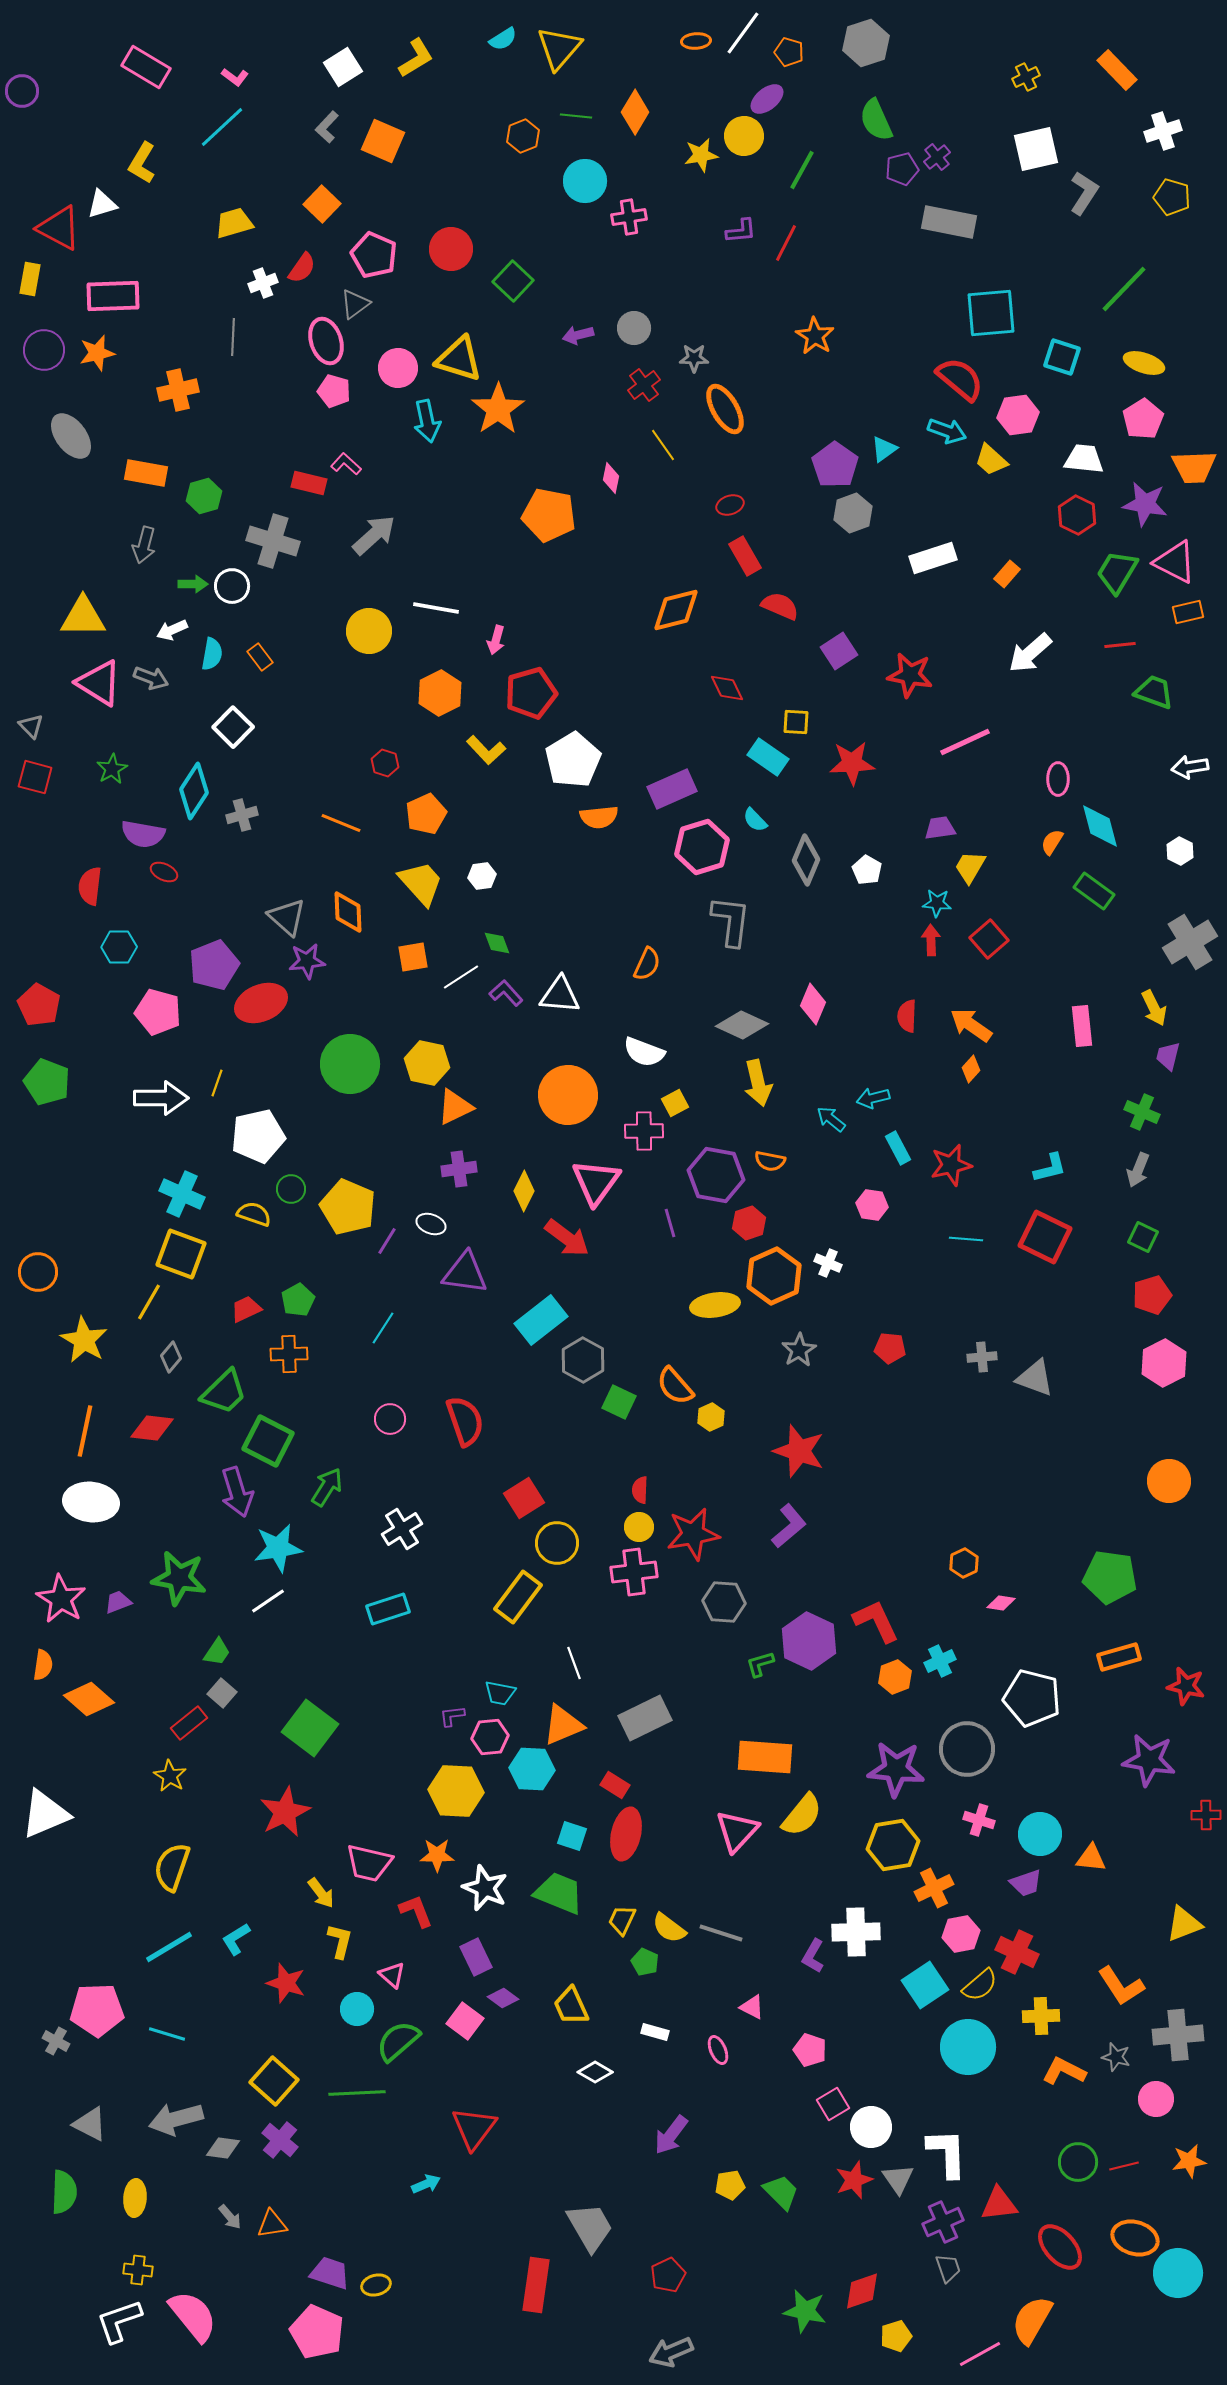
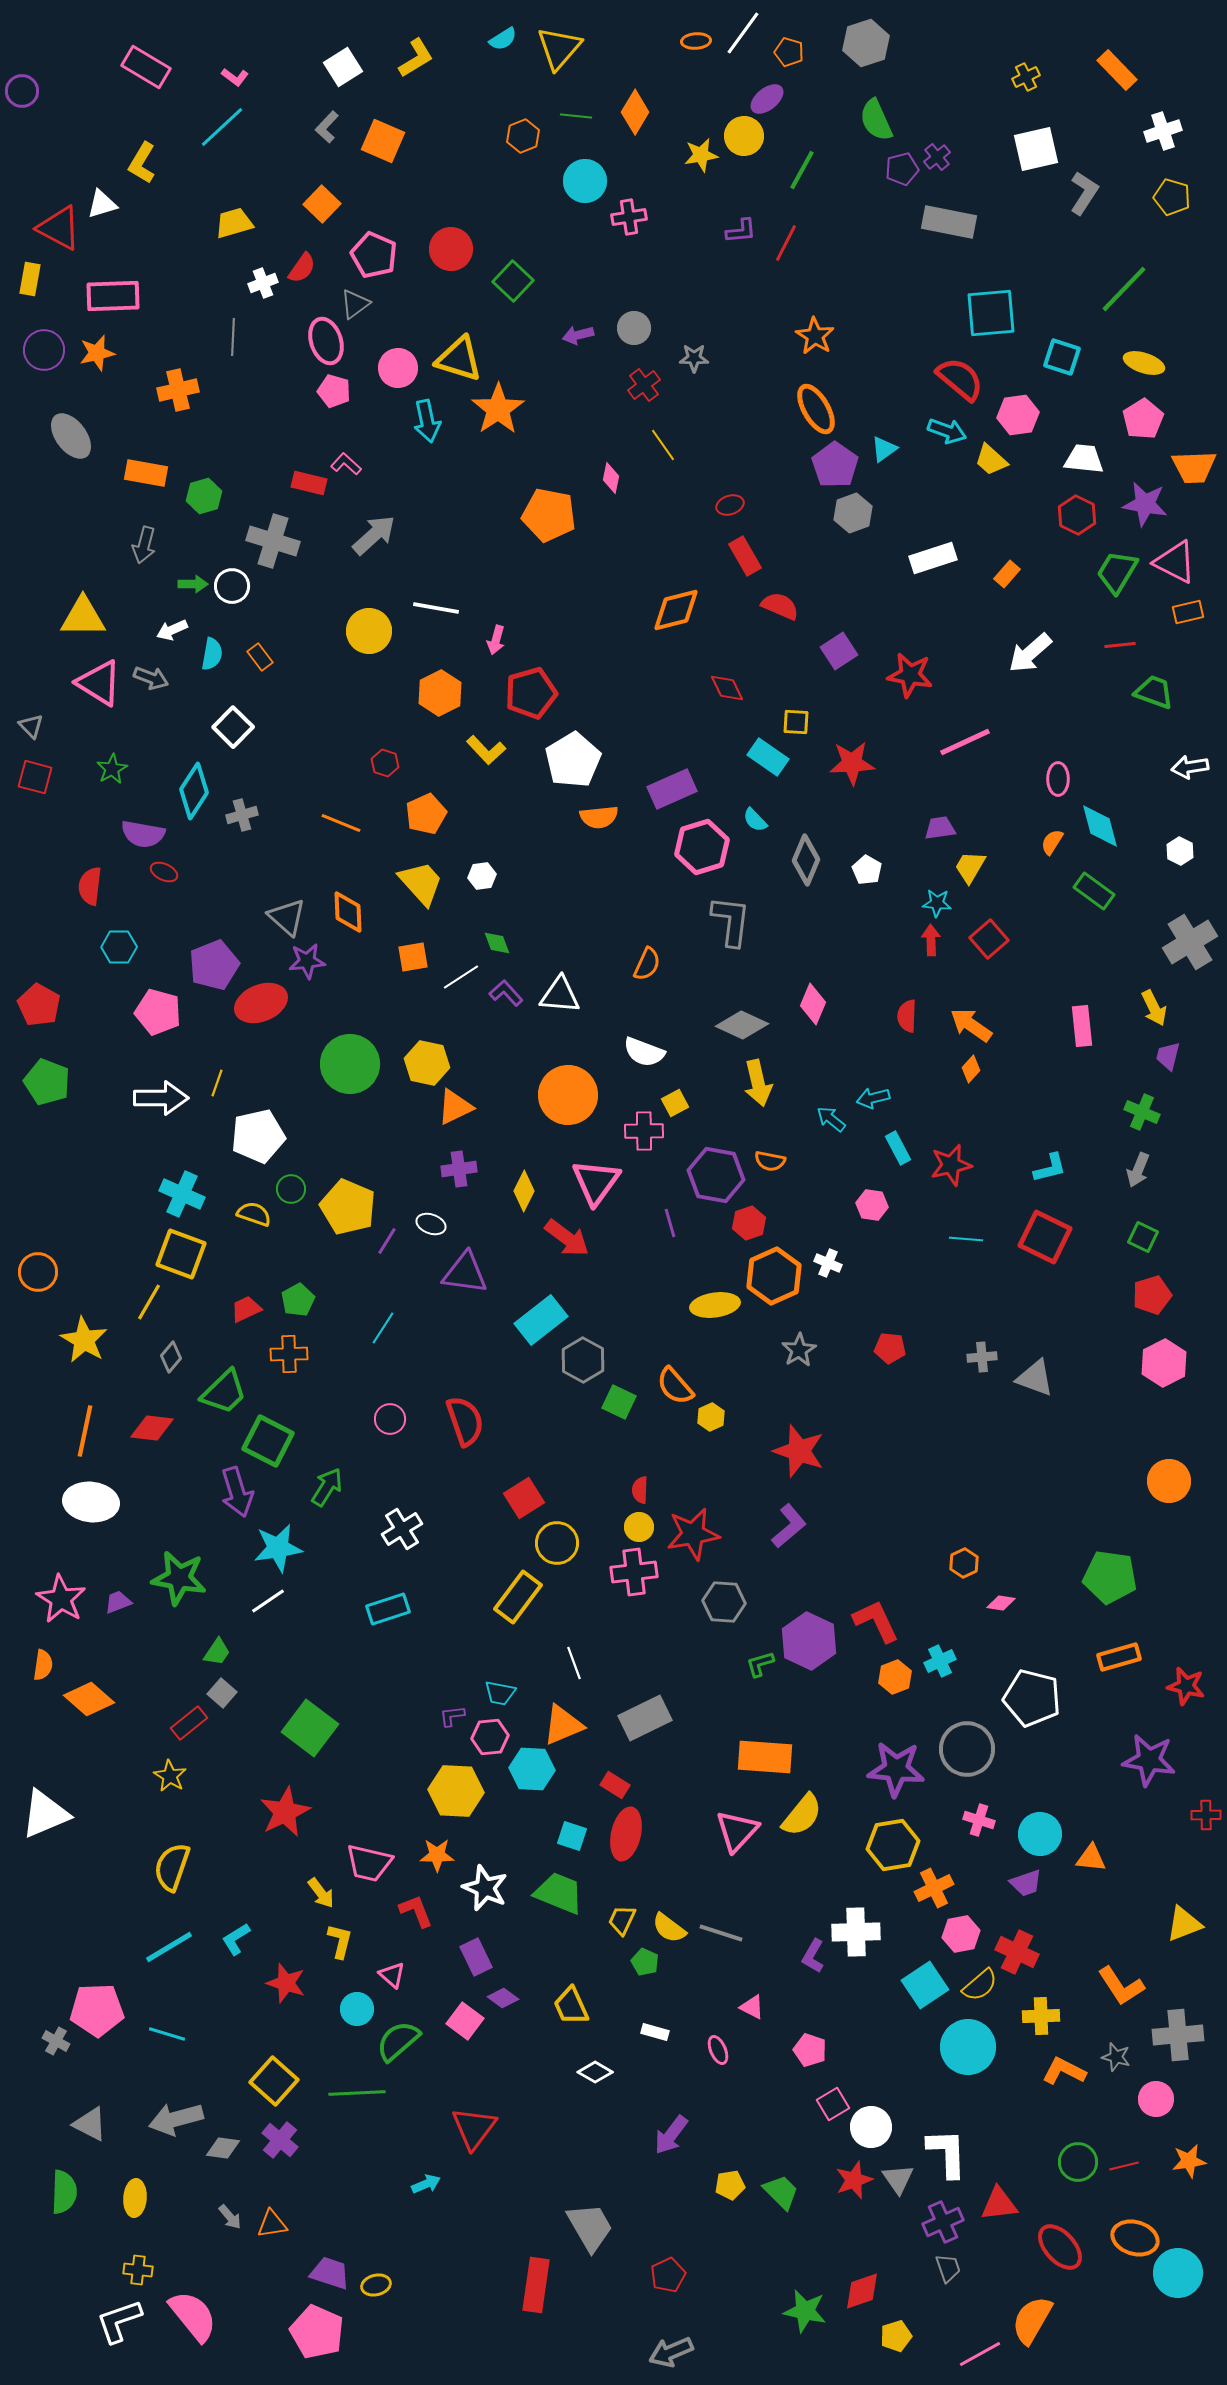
orange ellipse at (725, 409): moved 91 px right
